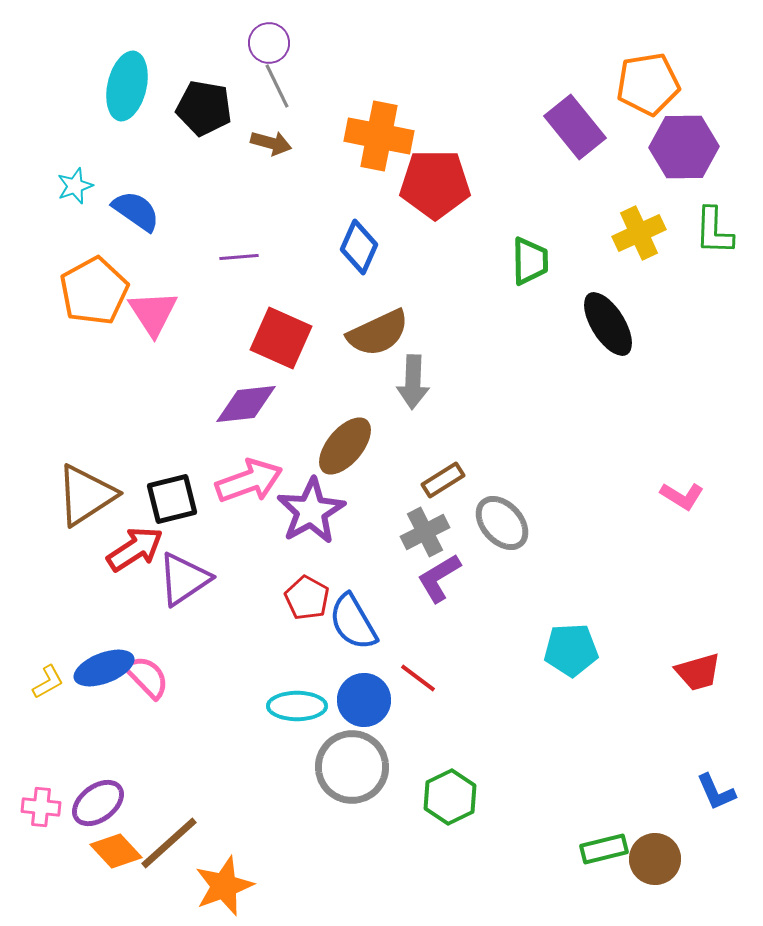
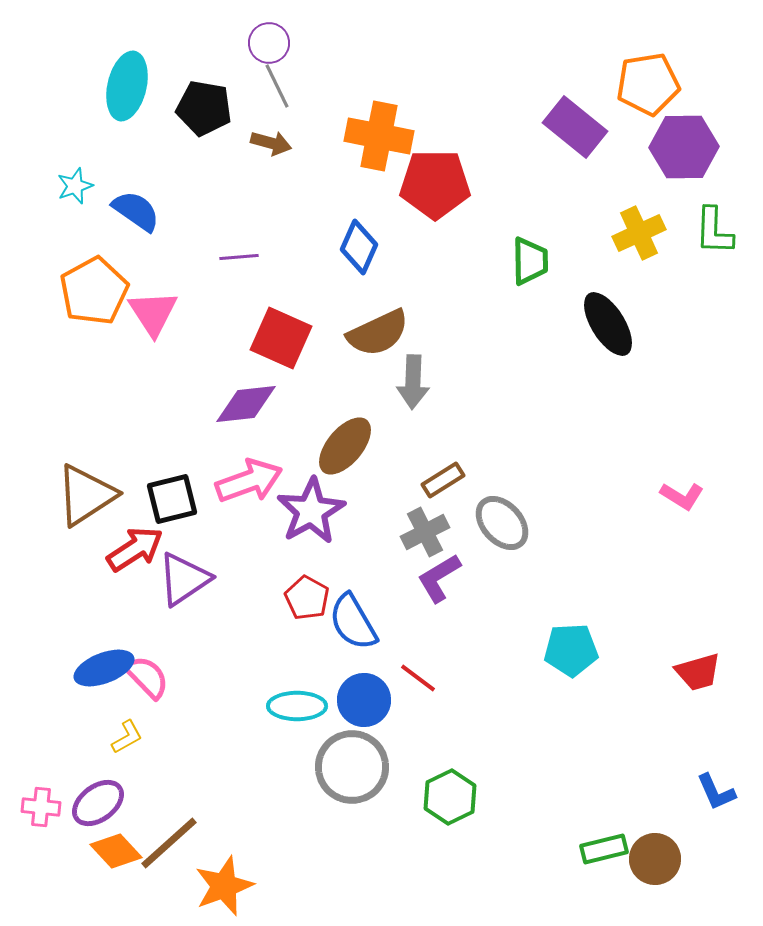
purple rectangle at (575, 127): rotated 12 degrees counterclockwise
yellow L-shape at (48, 682): moved 79 px right, 55 px down
